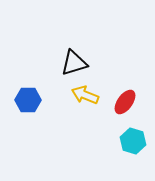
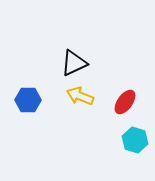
black triangle: rotated 8 degrees counterclockwise
yellow arrow: moved 5 px left, 1 px down
cyan hexagon: moved 2 px right, 1 px up
